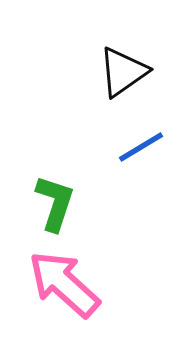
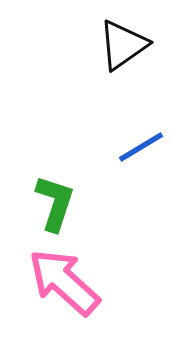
black triangle: moved 27 px up
pink arrow: moved 2 px up
